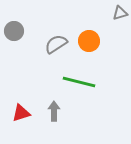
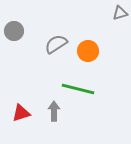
orange circle: moved 1 px left, 10 px down
green line: moved 1 px left, 7 px down
